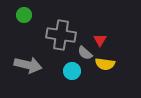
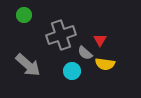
gray cross: rotated 28 degrees counterclockwise
gray arrow: rotated 28 degrees clockwise
